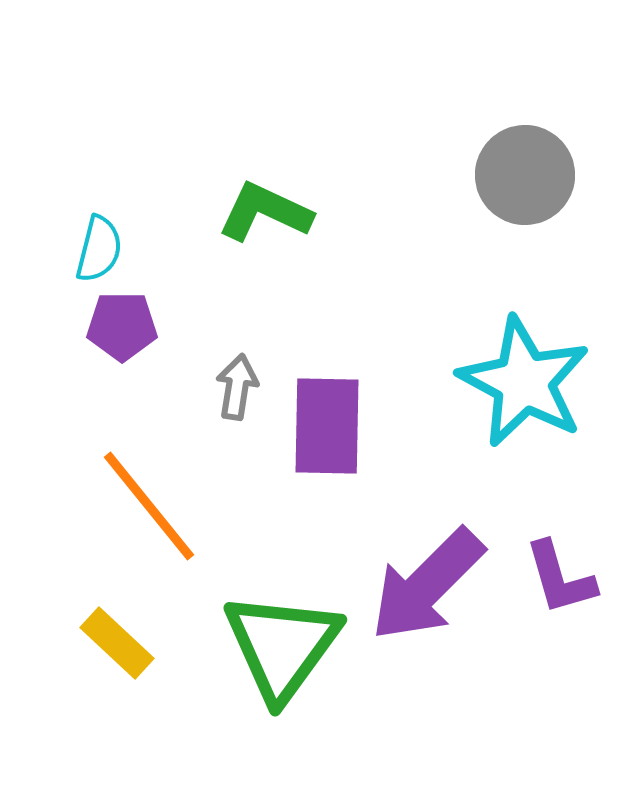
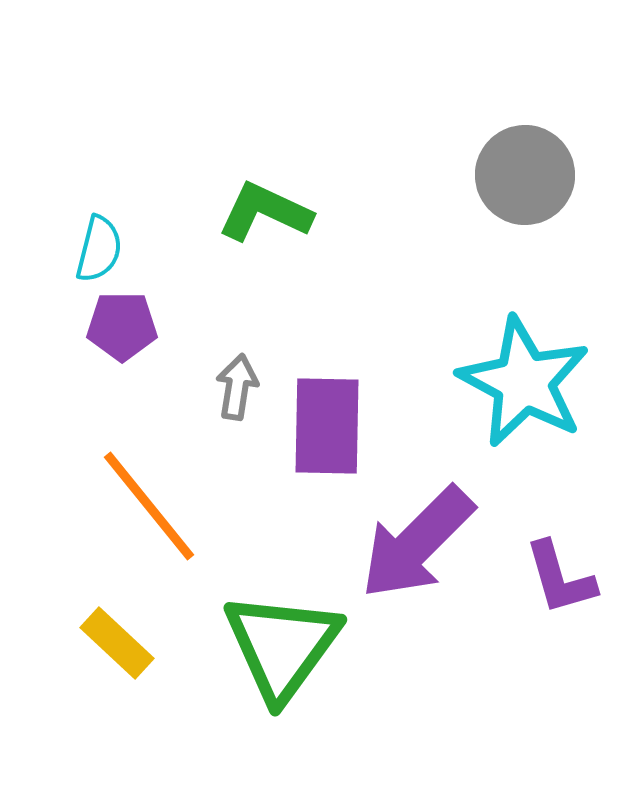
purple arrow: moved 10 px left, 42 px up
